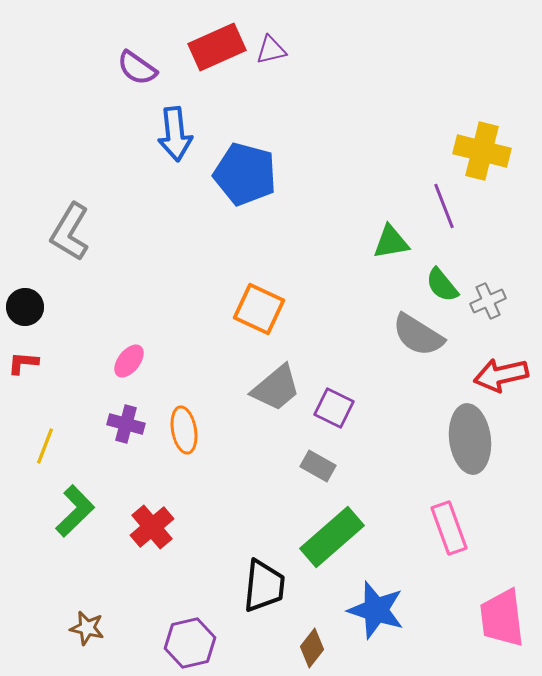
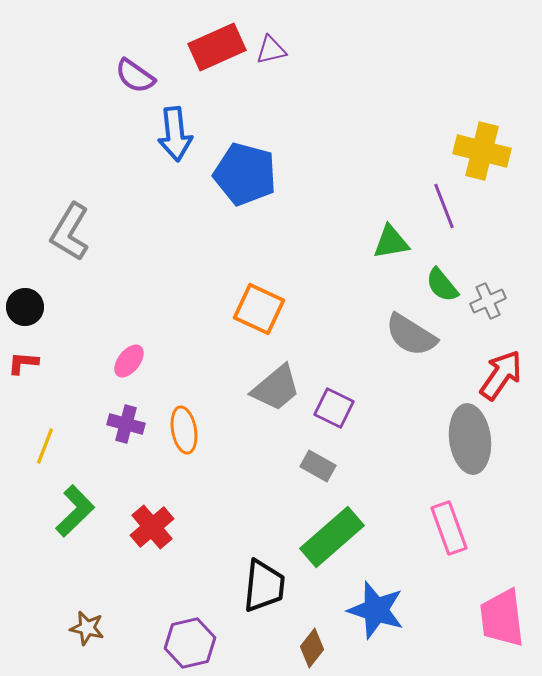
purple semicircle: moved 2 px left, 8 px down
gray semicircle: moved 7 px left
red arrow: rotated 138 degrees clockwise
